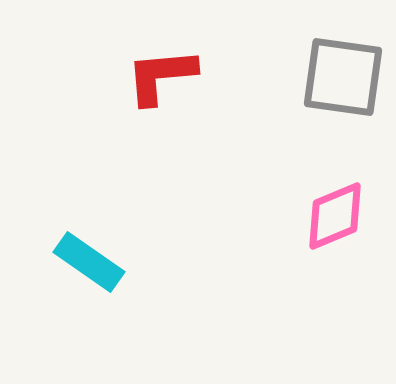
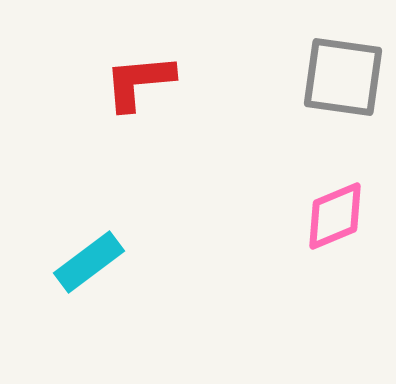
red L-shape: moved 22 px left, 6 px down
cyan rectangle: rotated 72 degrees counterclockwise
